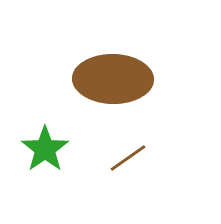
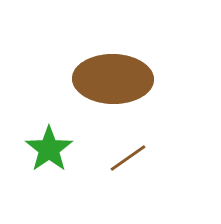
green star: moved 4 px right
